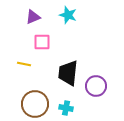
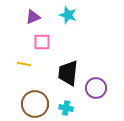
purple circle: moved 2 px down
